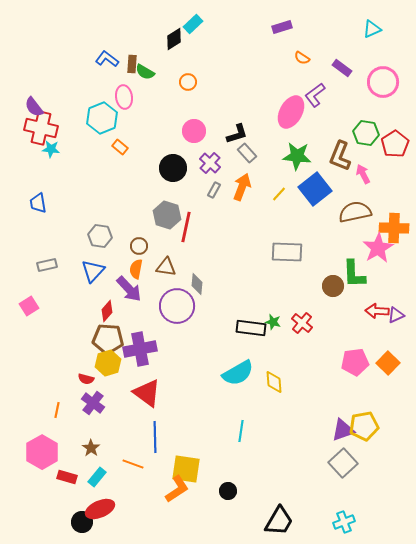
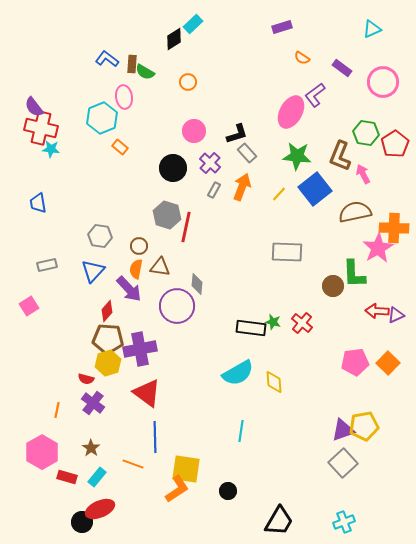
brown triangle at (166, 267): moved 6 px left
